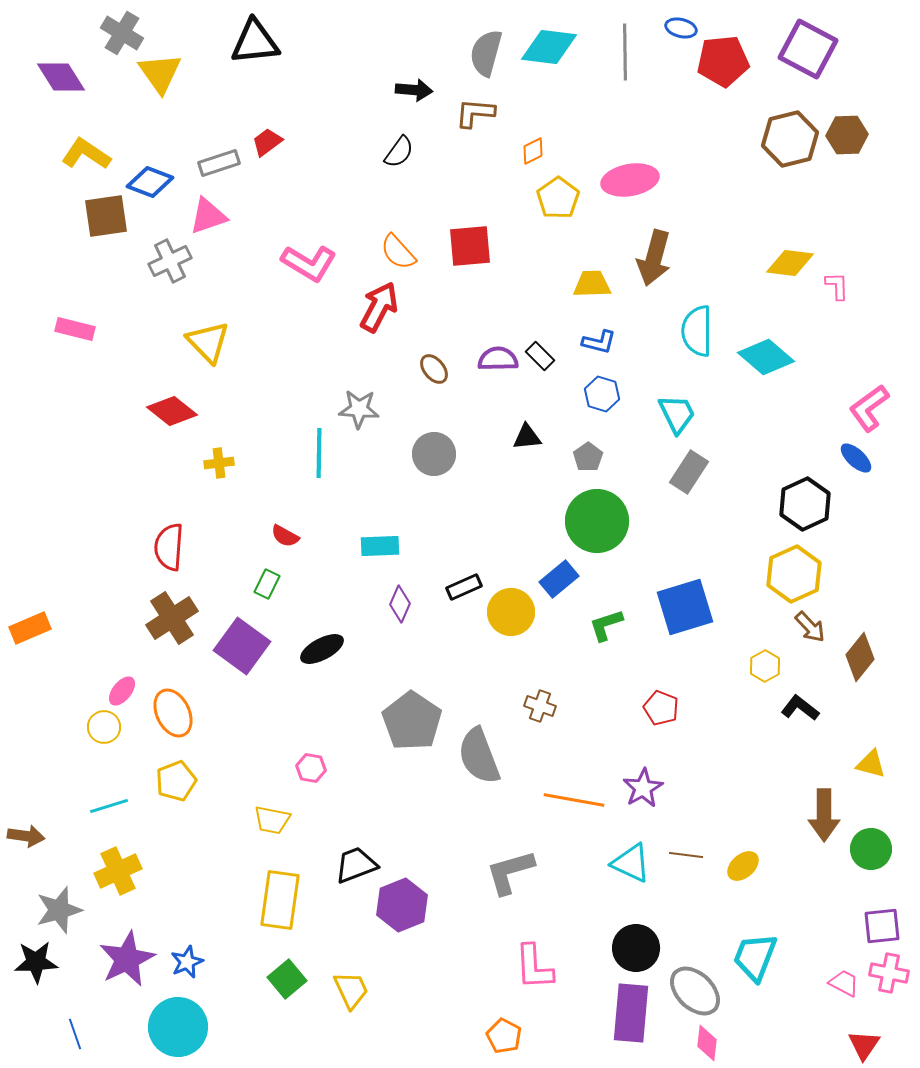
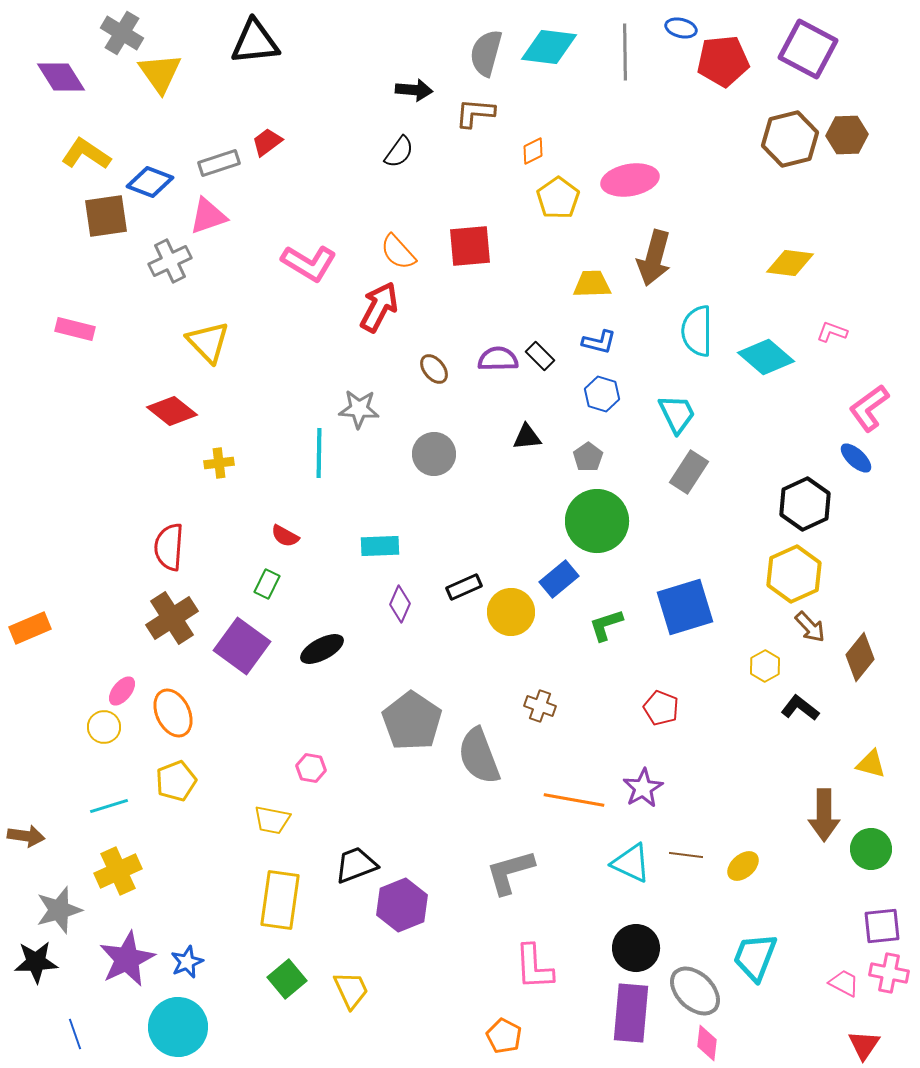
pink L-shape at (837, 286): moved 5 px left, 46 px down; rotated 68 degrees counterclockwise
